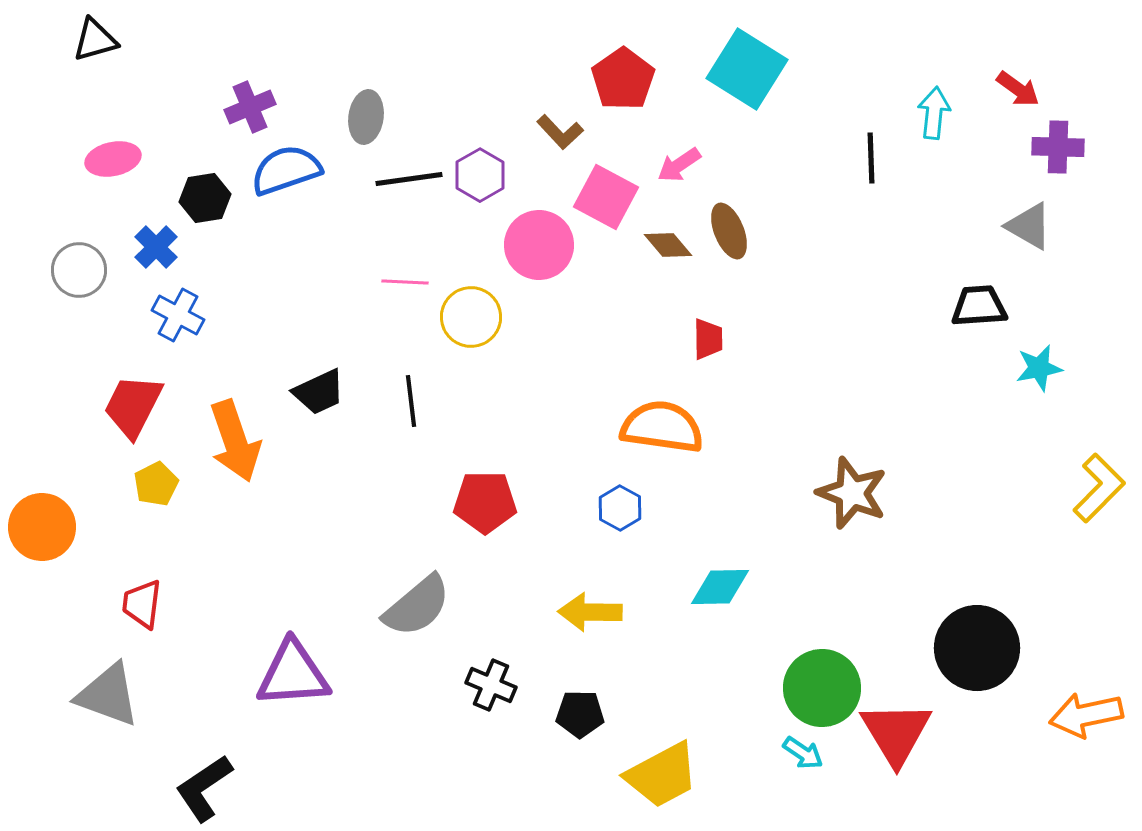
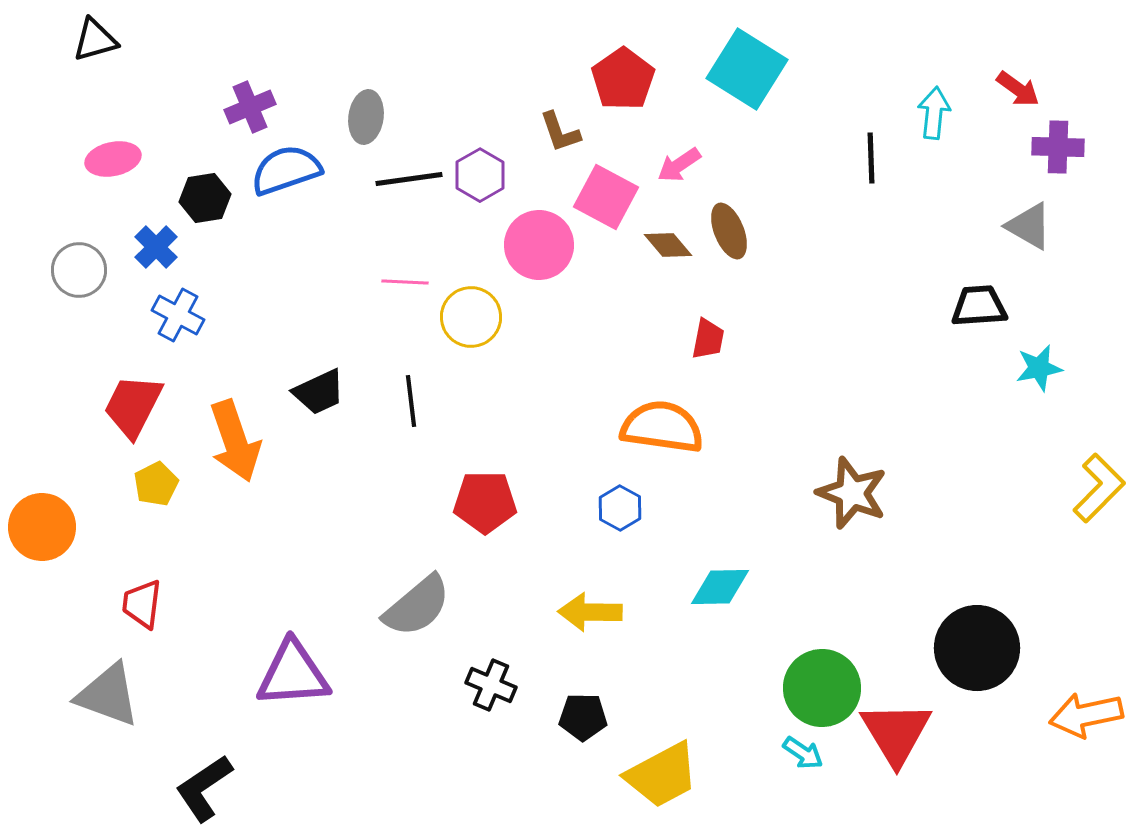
brown L-shape at (560, 132): rotated 24 degrees clockwise
red trapezoid at (708, 339): rotated 12 degrees clockwise
black pentagon at (580, 714): moved 3 px right, 3 px down
